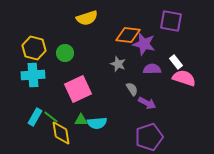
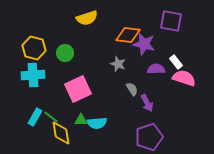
purple semicircle: moved 4 px right
purple arrow: rotated 36 degrees clockwise
